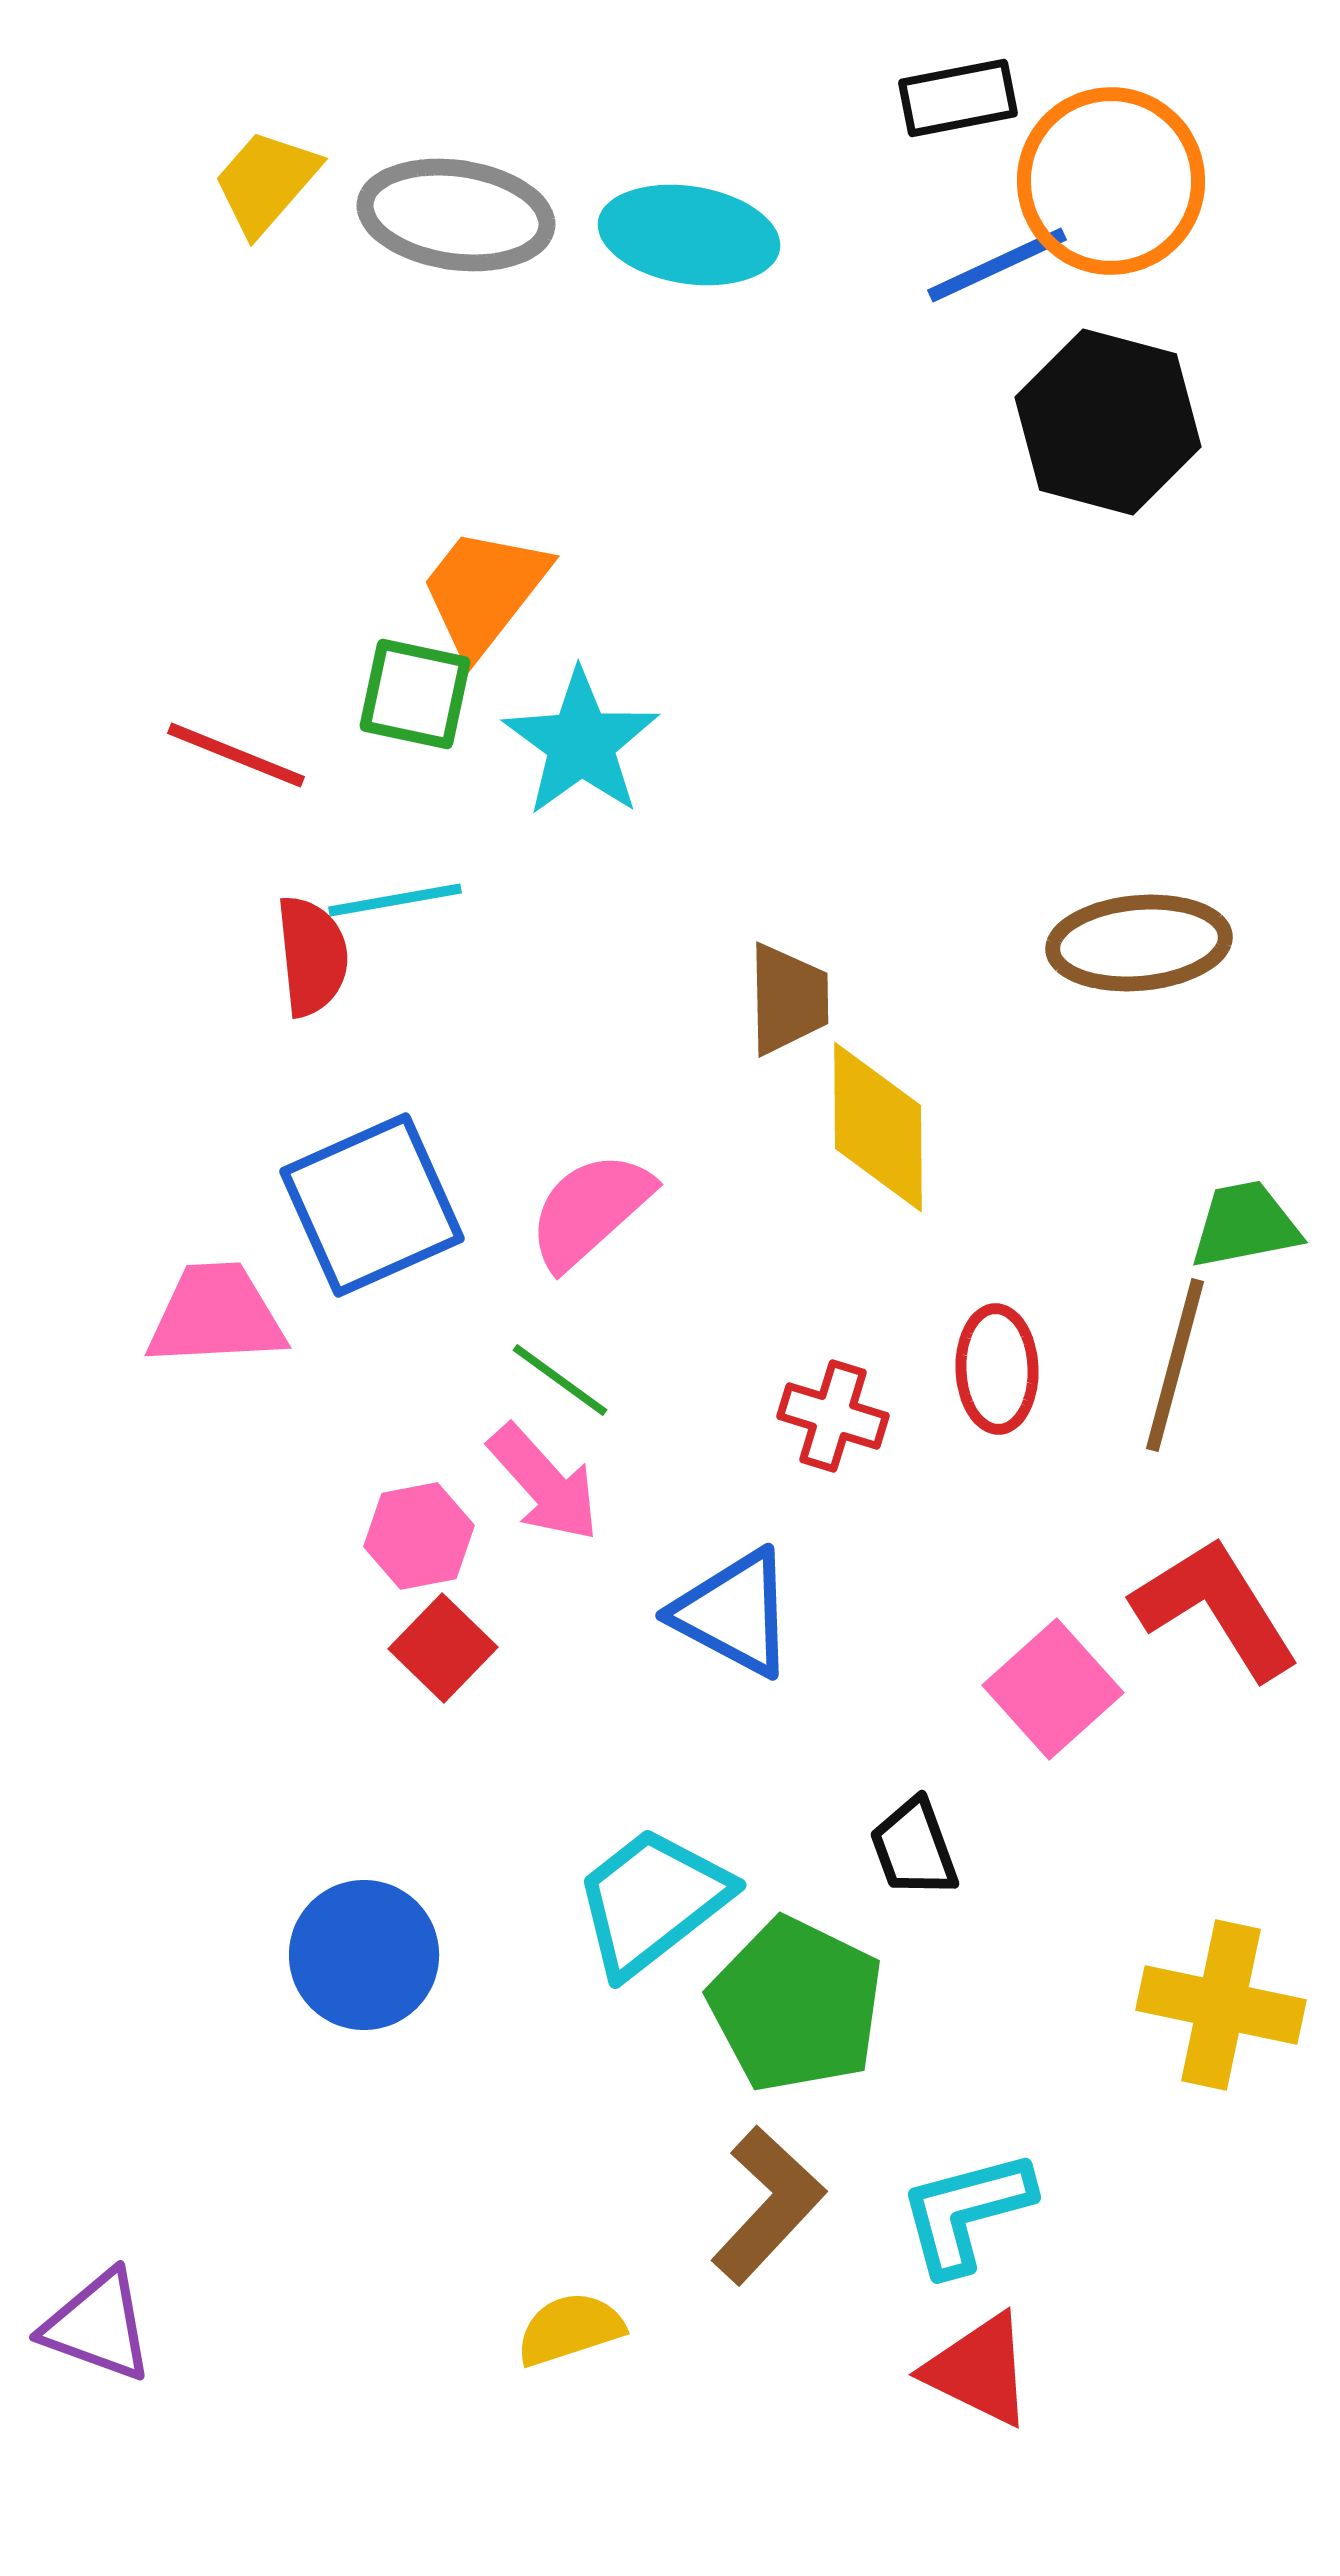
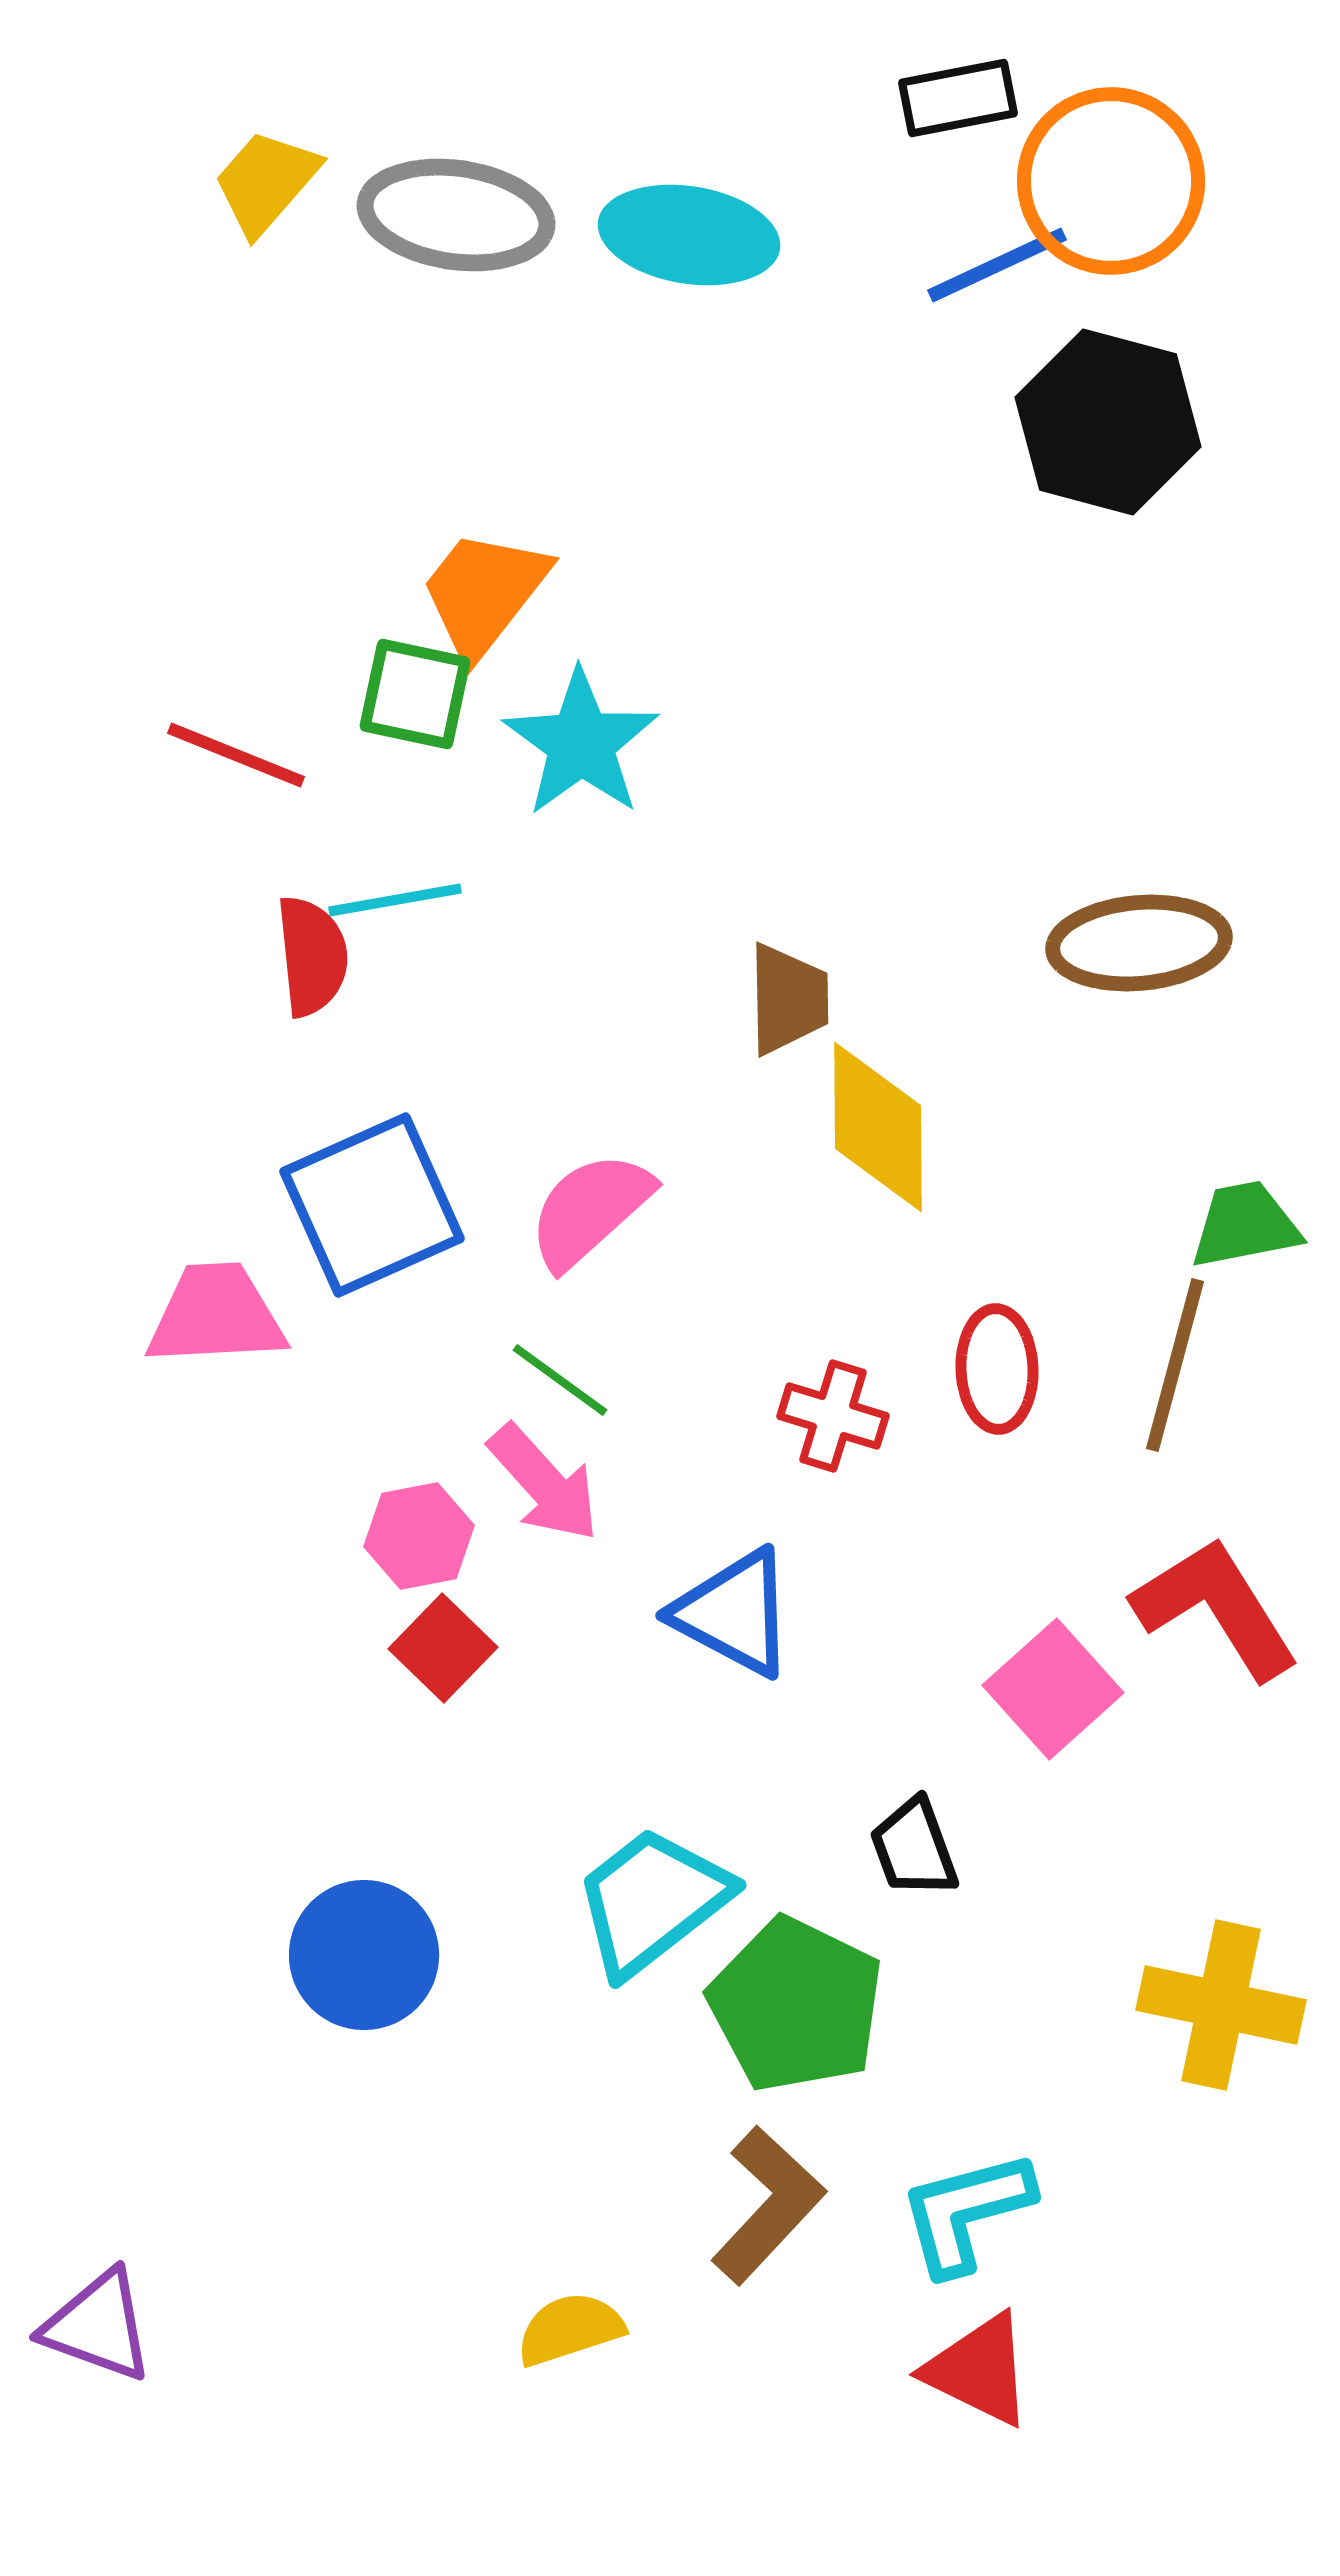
orange trapezoid: moved 2 px down
